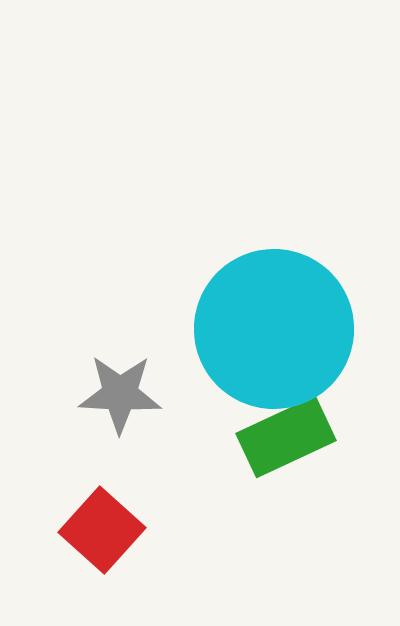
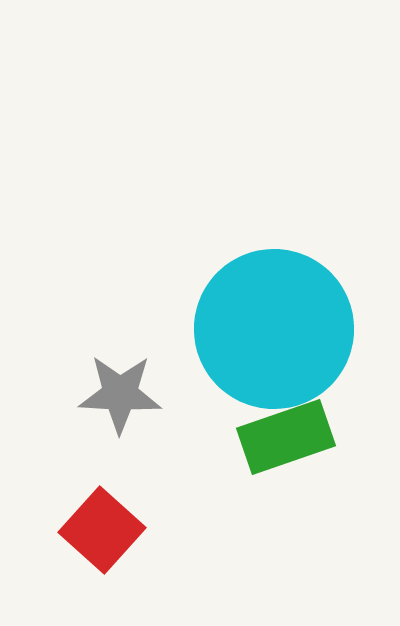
green rectangle: rotated 6 degrees clockwise
